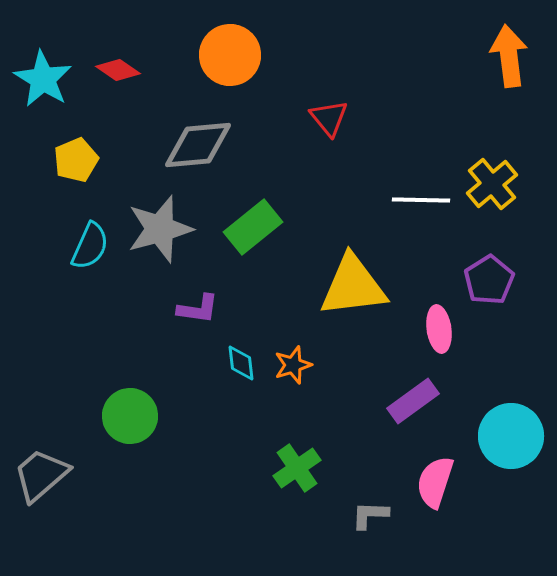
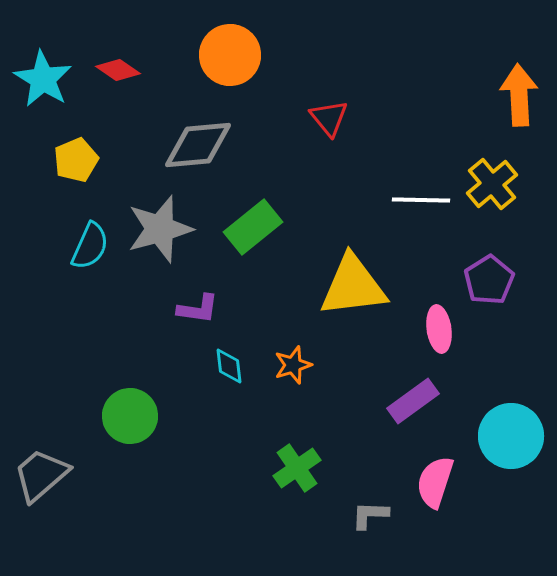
orange arrow: moved 10 px right, 39 px down; rotated 4 degrees clockwise
cyan diamond: moved 12 px left, 3 px down
